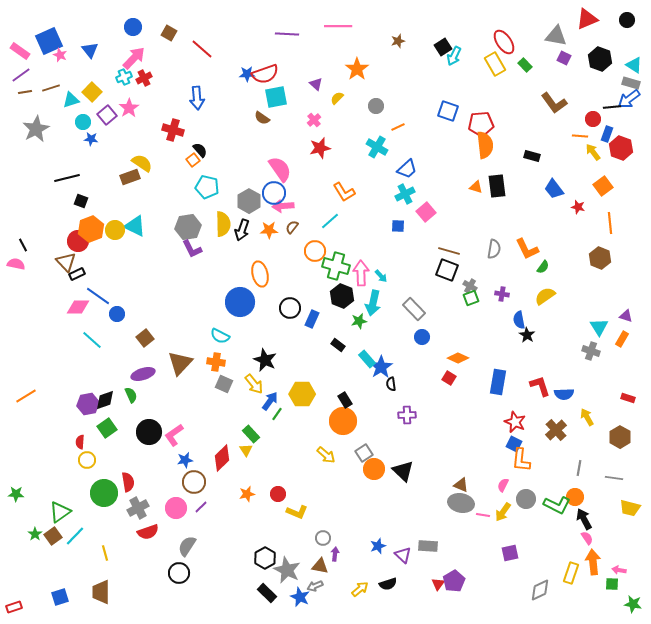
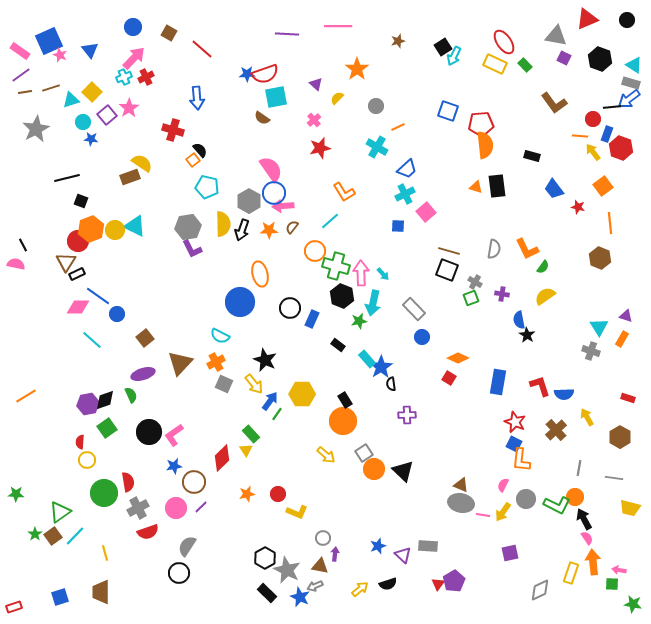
yellow rectangle at (495, 64): rotated 35 degrees counterclockwise
red cross at (144, 78): moved 2 px right, 1 px up
pink semicircle at (280, 169): moved 9 px left
brown triangle at (66, 262): rotated 15 degrees clockwise
cyan arrow at (381, 276): moved 2 px right, 2 px up
gray cross at (470, 286): moved 5 px right, 4 px up
orange cross at (216, 362): rotated 36 degrees counterclockwise
blue star at (185, 460): moved 11 px left, 6 px down
